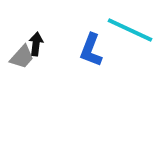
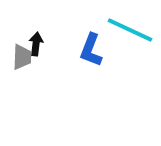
gray trapezoid: rotated 40 degrees counterclockwise
